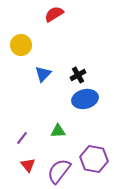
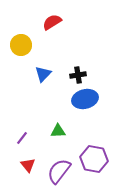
red semicircle: moved 2 px left, 8 px down
black cross: rotated 21 degrees clockwise
